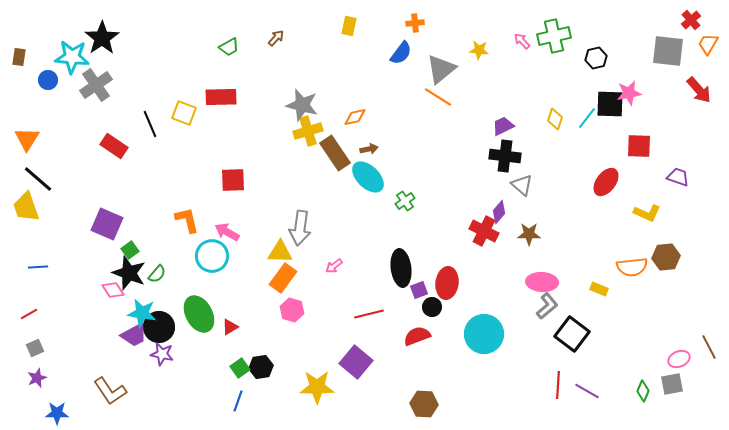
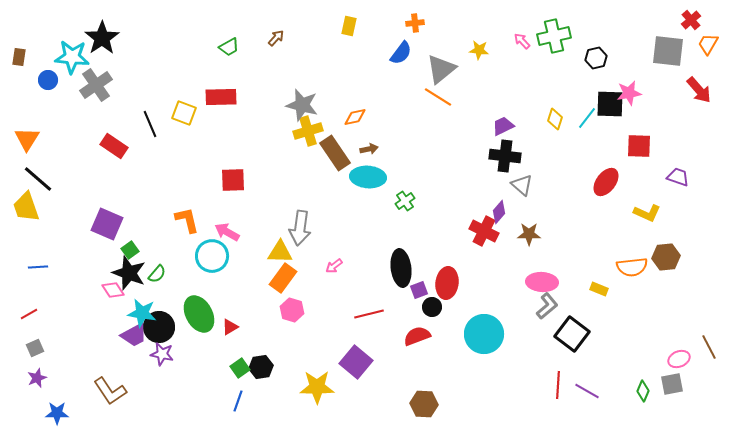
cyan ellipse at (368, 177): rotated 40 degrees counterclockwise
